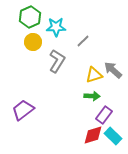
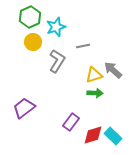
cyan star: rotated 18 degrees counterclockwise
gray line: moved 5 px down; rotated 32 degrees clockwise
green arrow: moved 3 px right, 3 px up
purple trapezoid: moved 1 px right, 2 px up
purple rectangle: moved 33 px left, 7 px down
